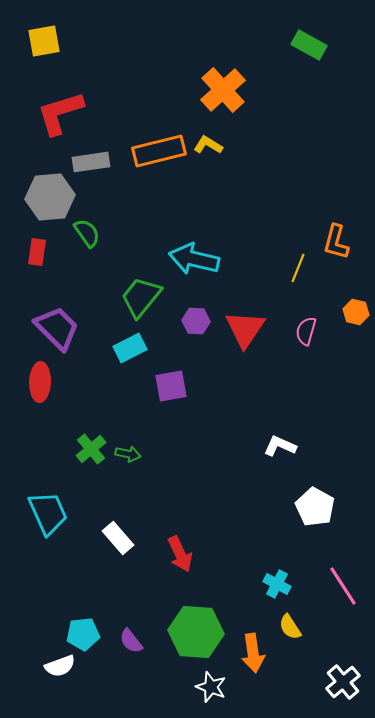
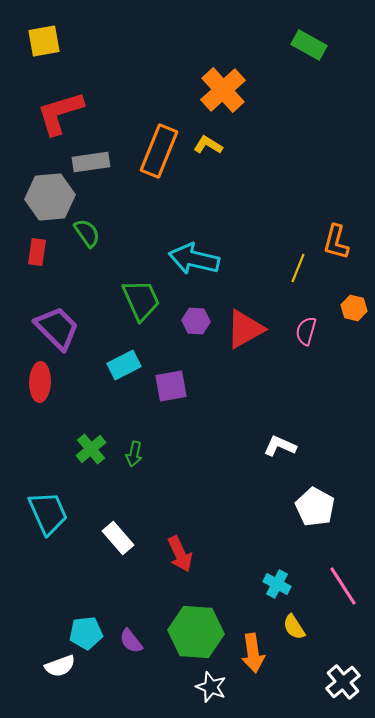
orange rectangle: rotated 54 degrees counterclockwise
green trapezoid: moved 3 px down; rotated 117 degrees clockwise
orange hexagon: moved 2 px left, 4 px up
red triangle: rotated 27 degrees clockwise
cyan rectangle: moved 6 px left, 17 px down
green arrow: moved 6 px right; rotated 90 degrees clockwise
yellow semicircle: moved 4 px right
cyan pentagon: moved 3 px right, 1 px up
